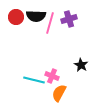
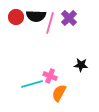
purple cross: moved 1 px up; rotated 28 degrees counterclockwise
black star: rotated 24 degrees counterclockwise
pink cross: moved 2 px left
cyan line: moved 2 px left, 4 px down; rotated 30 degrees counterclockwise
